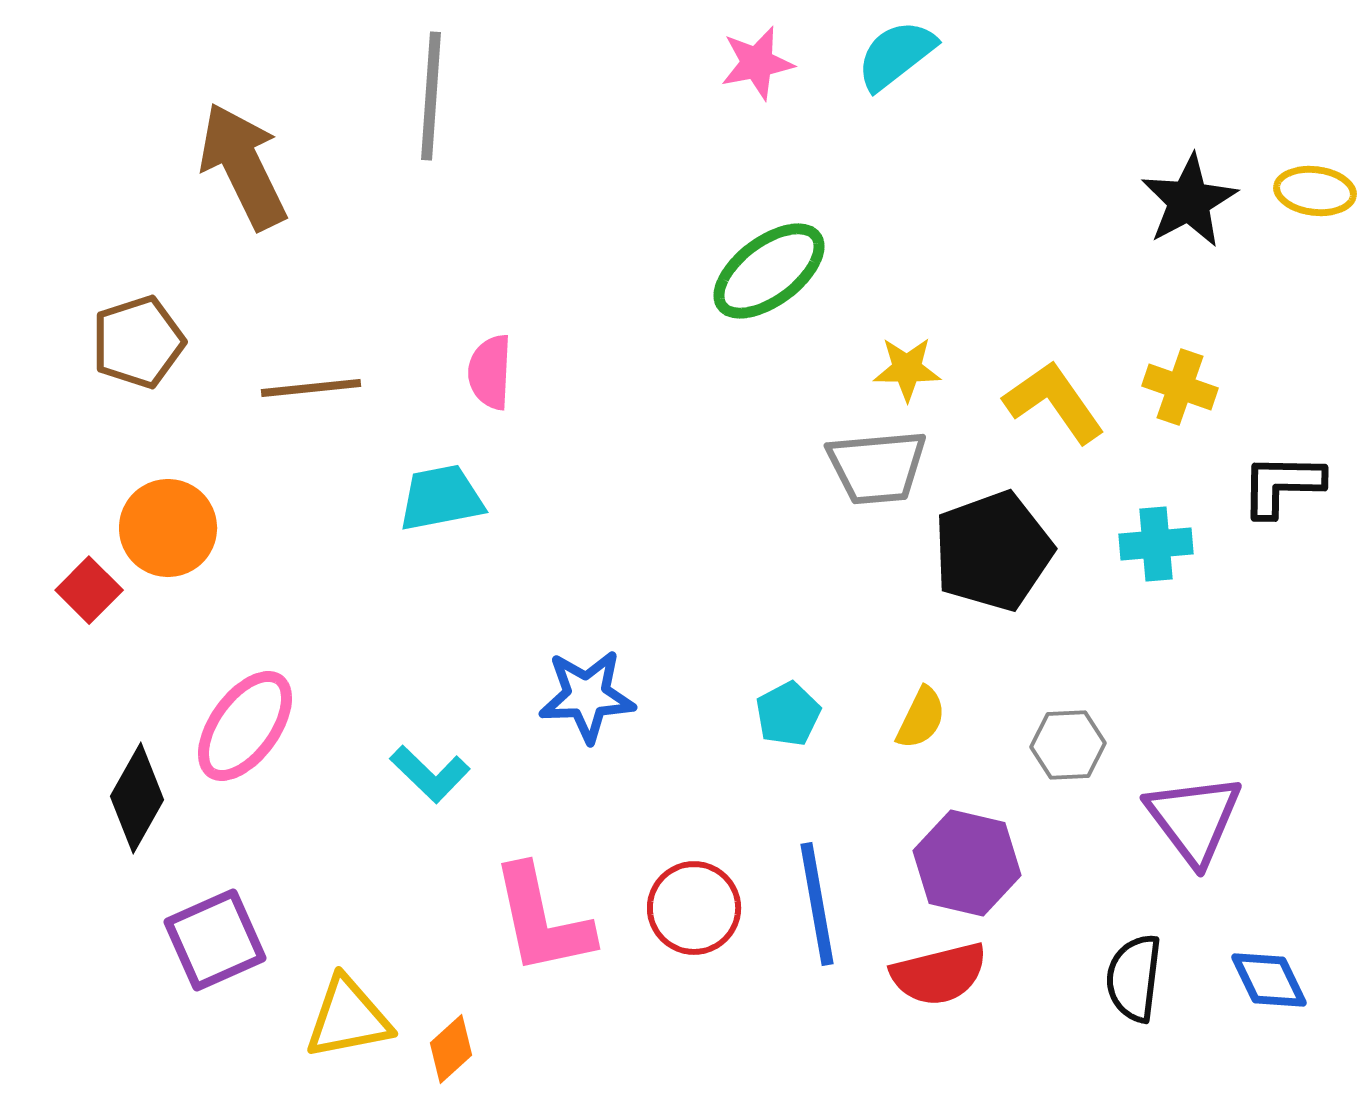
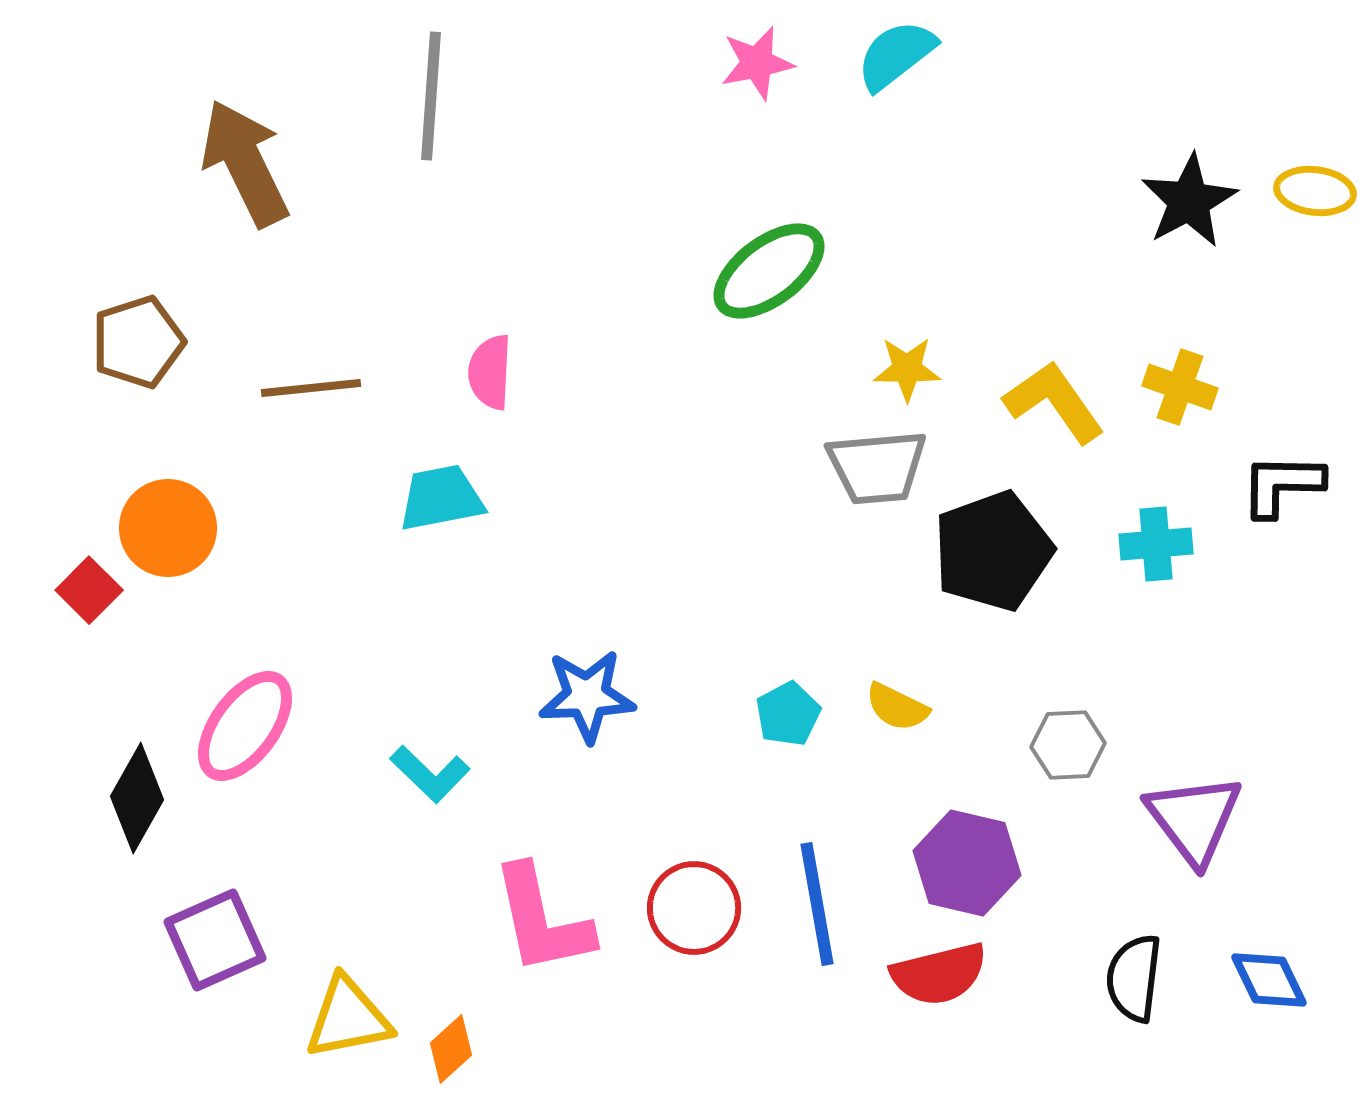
brown arrow: moved 2 px right, 3 px up
yellow semicircle: moved 24 px left, 11 px up; rotated 90 degrees clockwise
